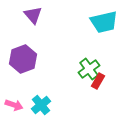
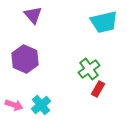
purple hexagon: moved 2 px right; rotated 16 degrees counterclockwise
red rectangle: moved 8 px down
